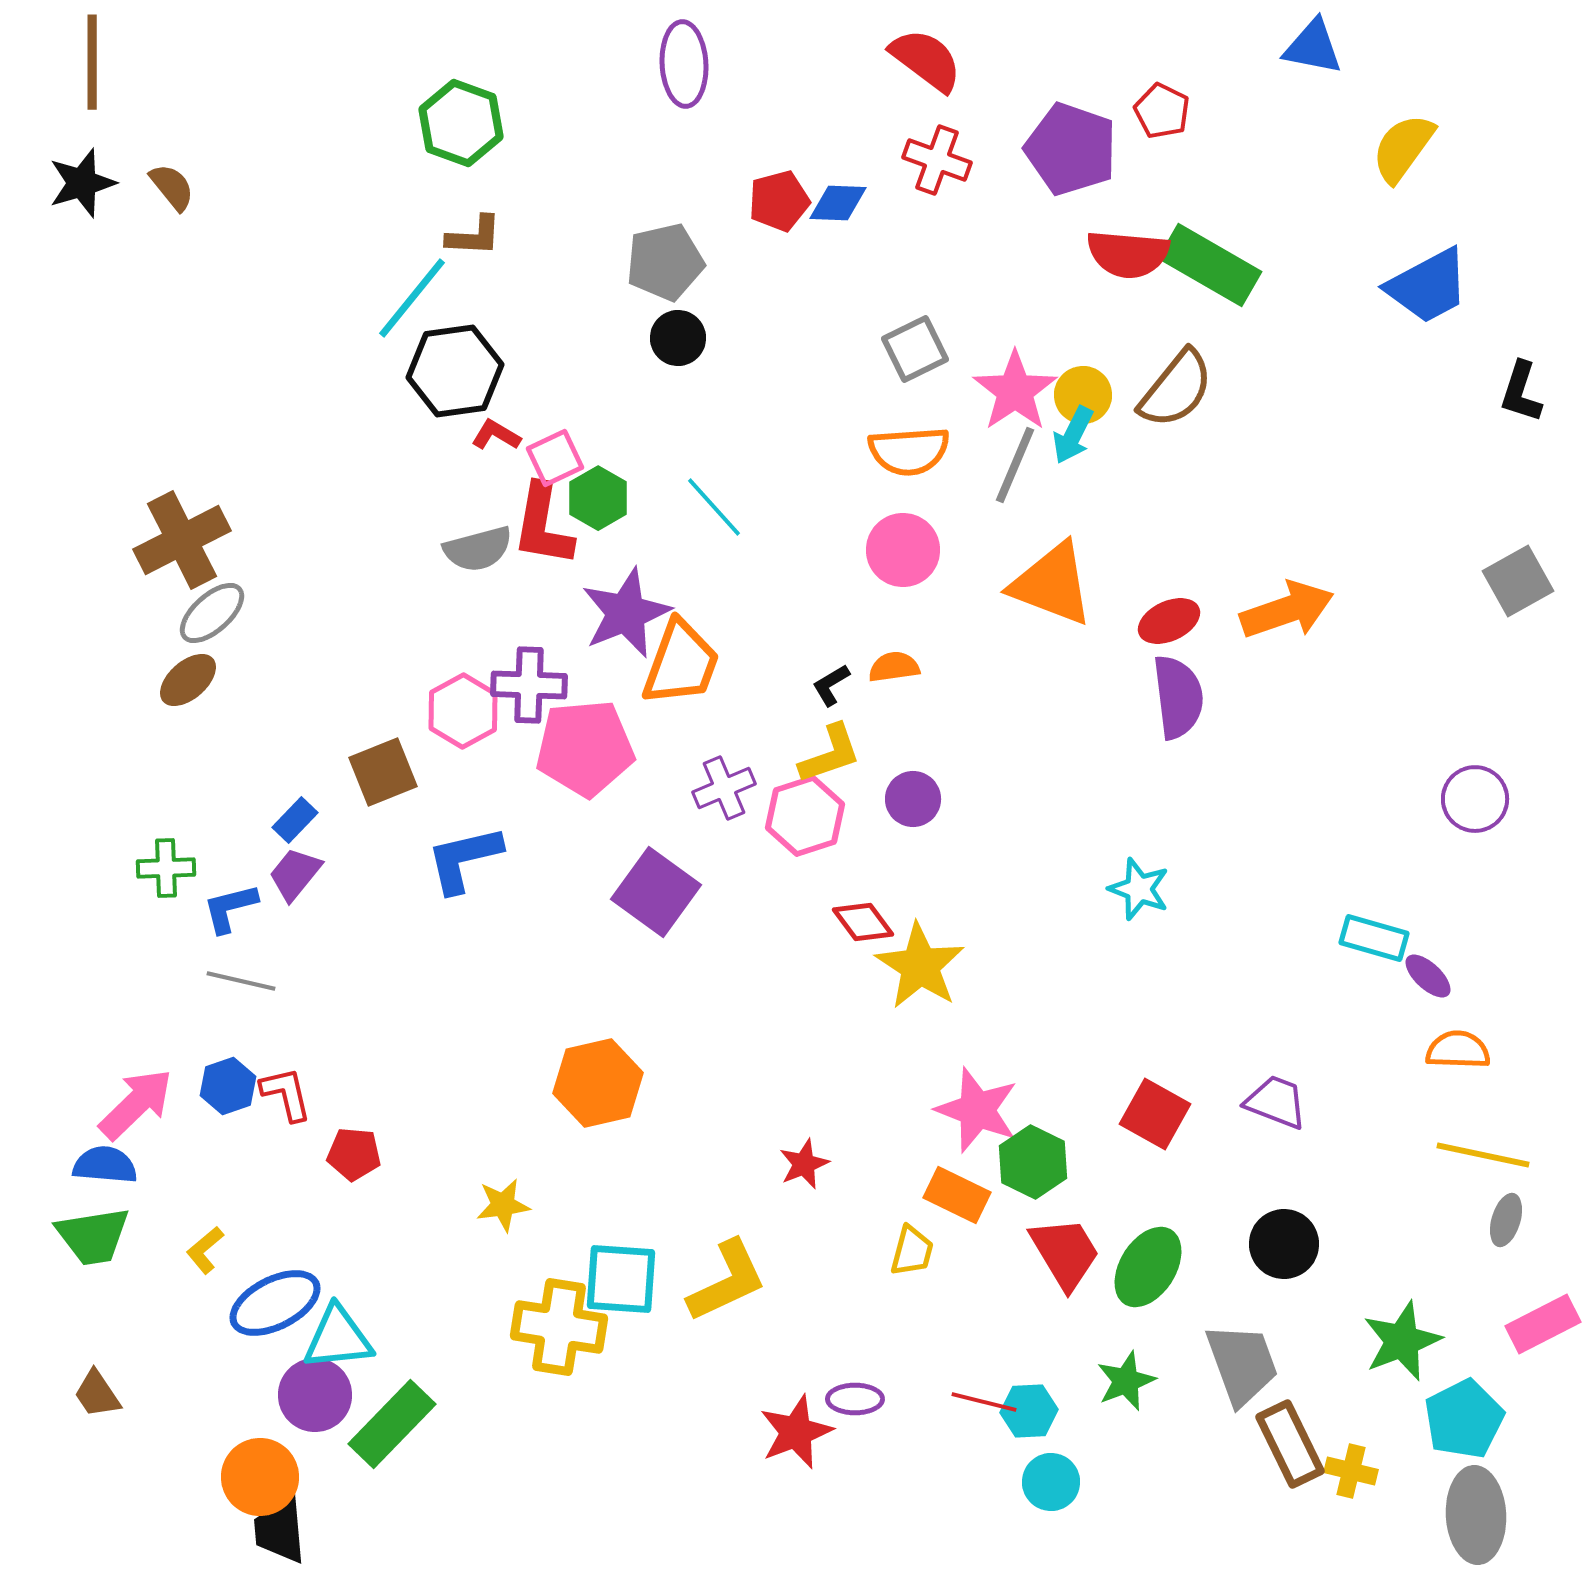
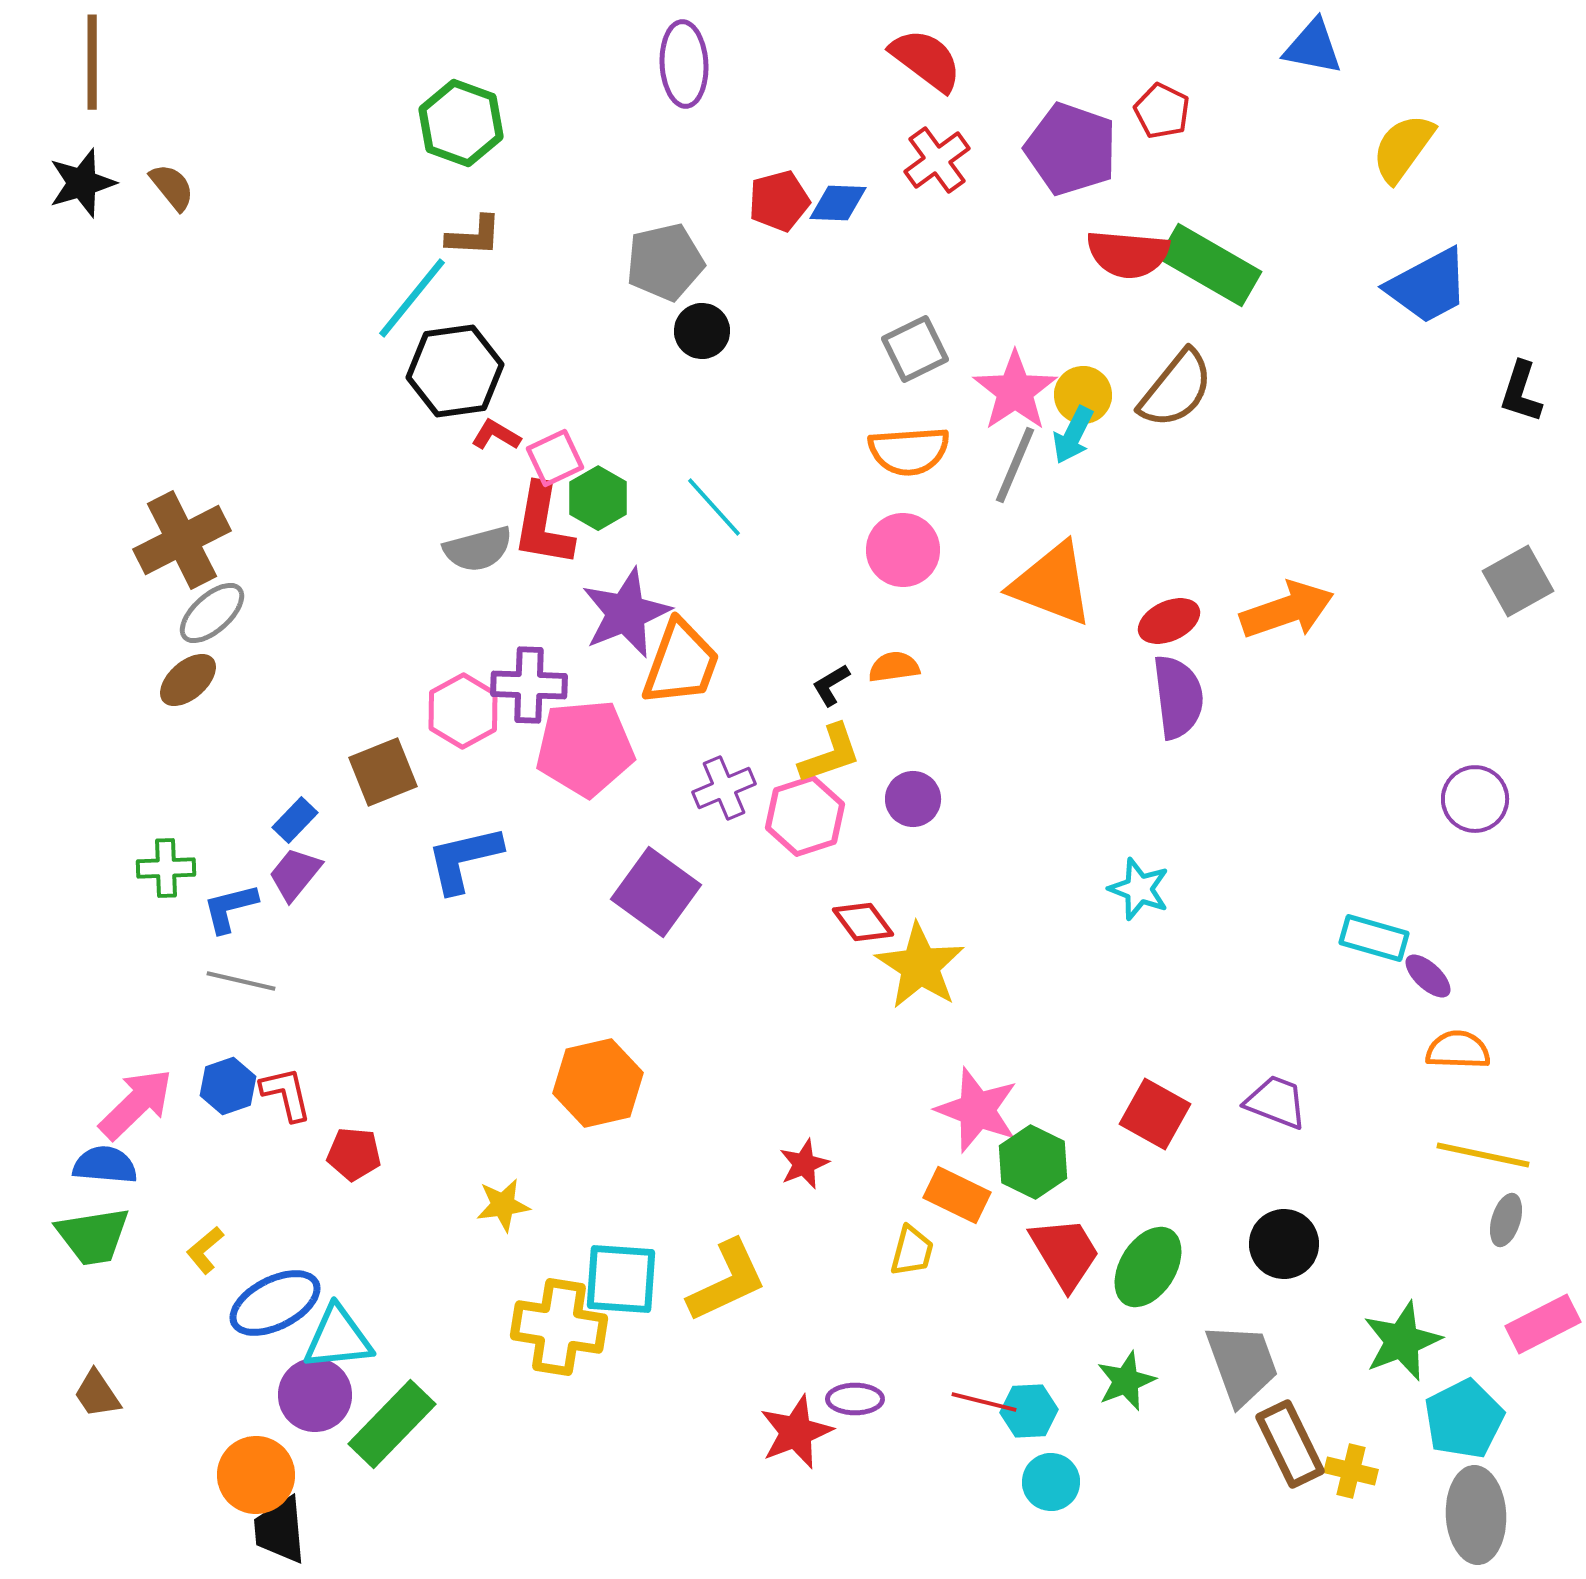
red cross at (937, 160): rotated 34 degrees clockwise
black circle at (678, 338): moved 24 px right, 7 px up
orange circle at (260, 1477): moved 4 px left, 2 px up
